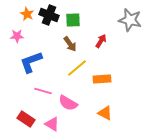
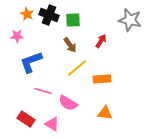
brown arrow: moved 1 px down
orange triangle: rotated 21 degrees counterclockwise
